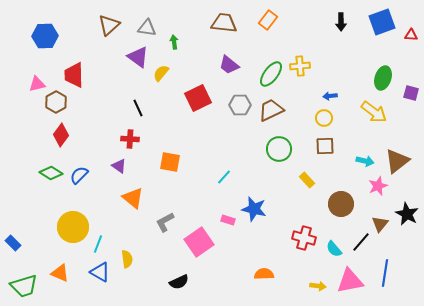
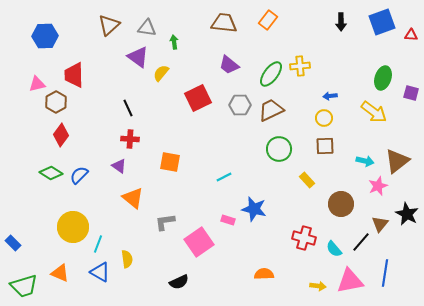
black line at (138, 108): moved 10 px left
cyan line at (224, 177): rotated 21 degrees clockwise
gray L-shape at (165, 222): rotated 20 degrees clockwise
